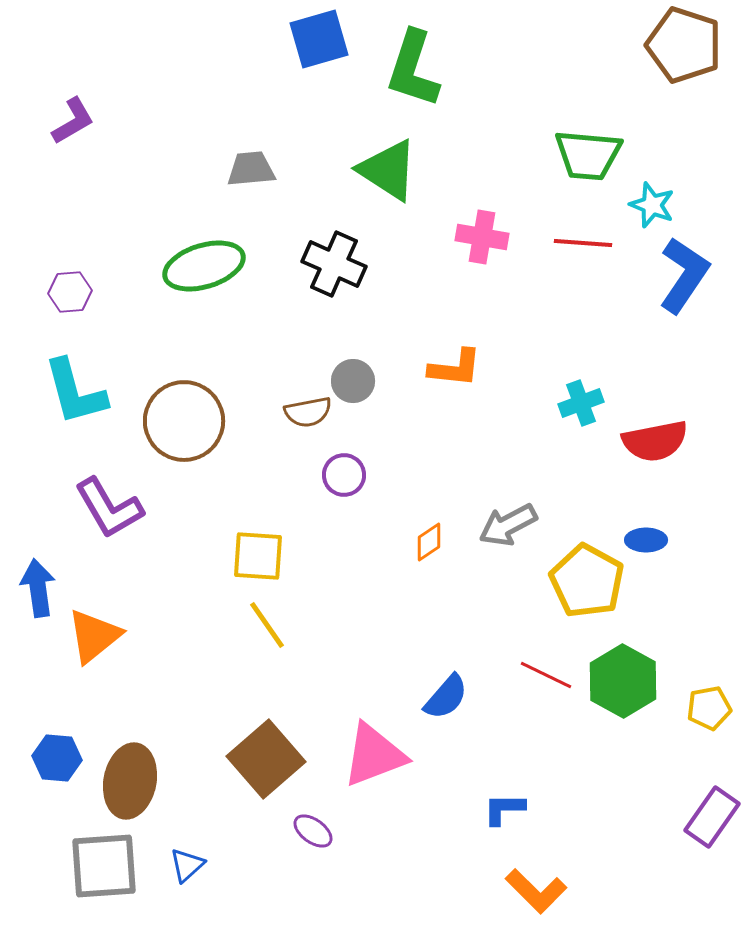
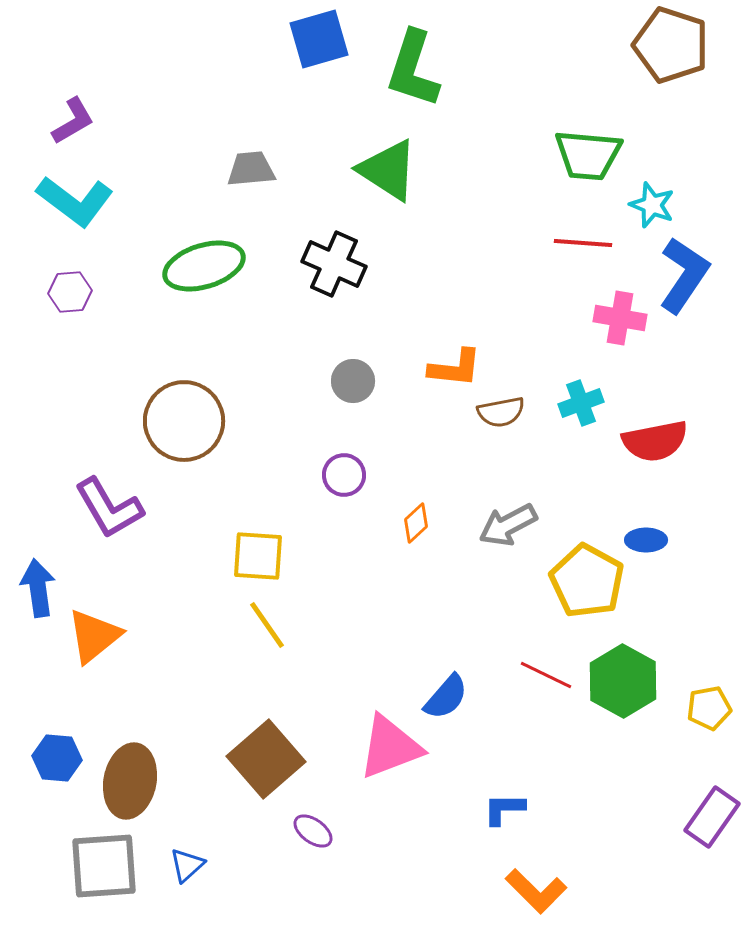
brown pentagon at (684, 45): moved 13 px left
pink cross at (482, 237): moved 138 px right, 81 px down
cyan L-shape at (75, 392): moved 191 px up; rotated 38 degrees counterclockwise
brown semicircle at (308, 412): moved 193 px right
orange diamond at (429, 542): moved 13 px left, 19 px up; rotated 9 degrees counterclockwise
pink triangle at (374, 755): moved 16 px right, 8 px up
